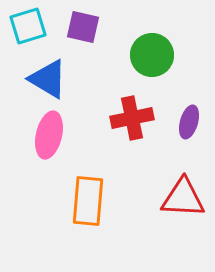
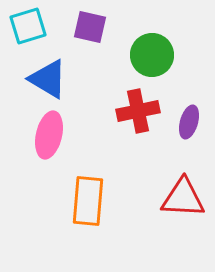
purple square: moved 7 px right
red cross: moved 6 px right, 7 px up
